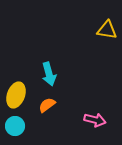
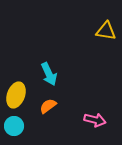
yellow triangle: moved 1 px left, 1 px down
cyan arrow: rotated 10 degrees counterclockwise
orange semicircle: moved 1 px right, 1 px down
cyan circle: moved 1 px left
